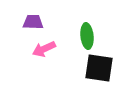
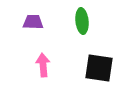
green ellipse: moved 5 px left, 15 px up
pink arrow: moved 1 px left, 16 px down; rotated 110 degrees clockwise
